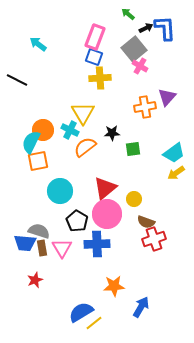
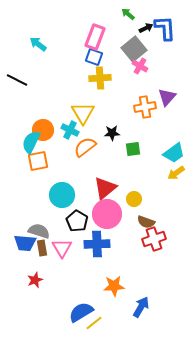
cyan circle: moved 2 px right, 4 px down
